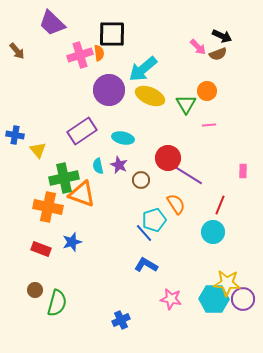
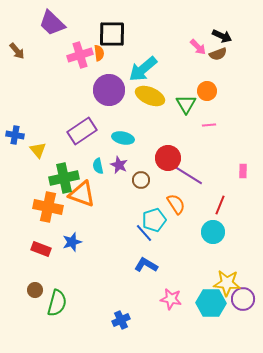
cyan hexagon at (214, 299): moved 3 px left, 4 px down
